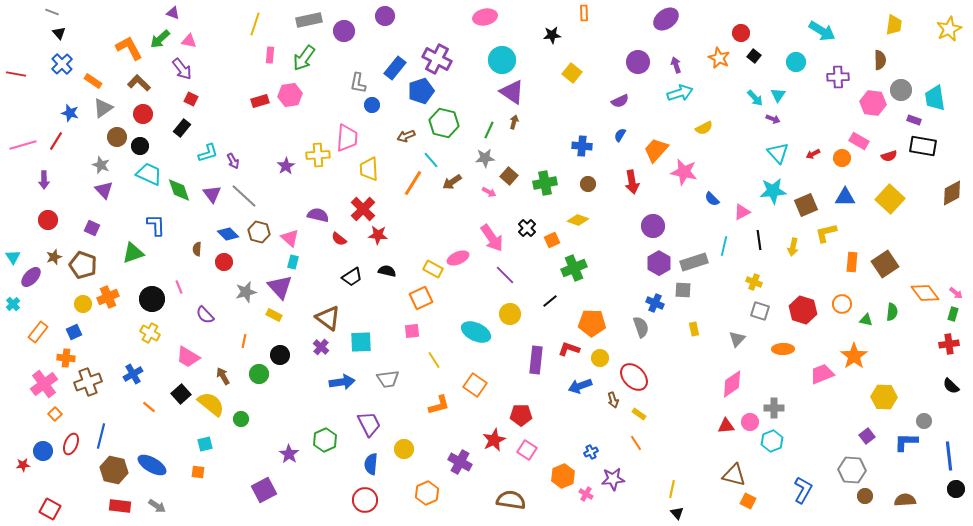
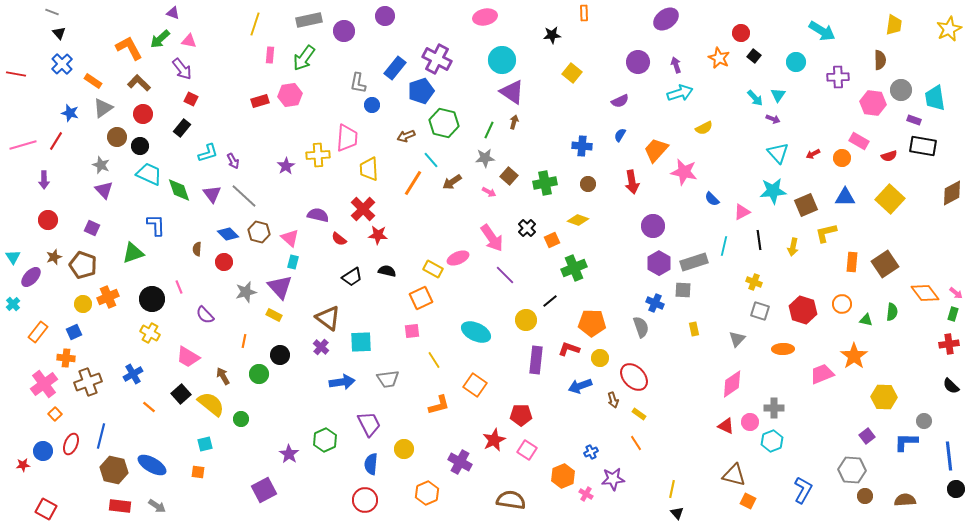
yellow circle at (510, 314): moved 16 px right, 6 px down
red triangle at (726, 426): rotated 30 degrees clockwise
red square at (50, 509): moved 4 px left
